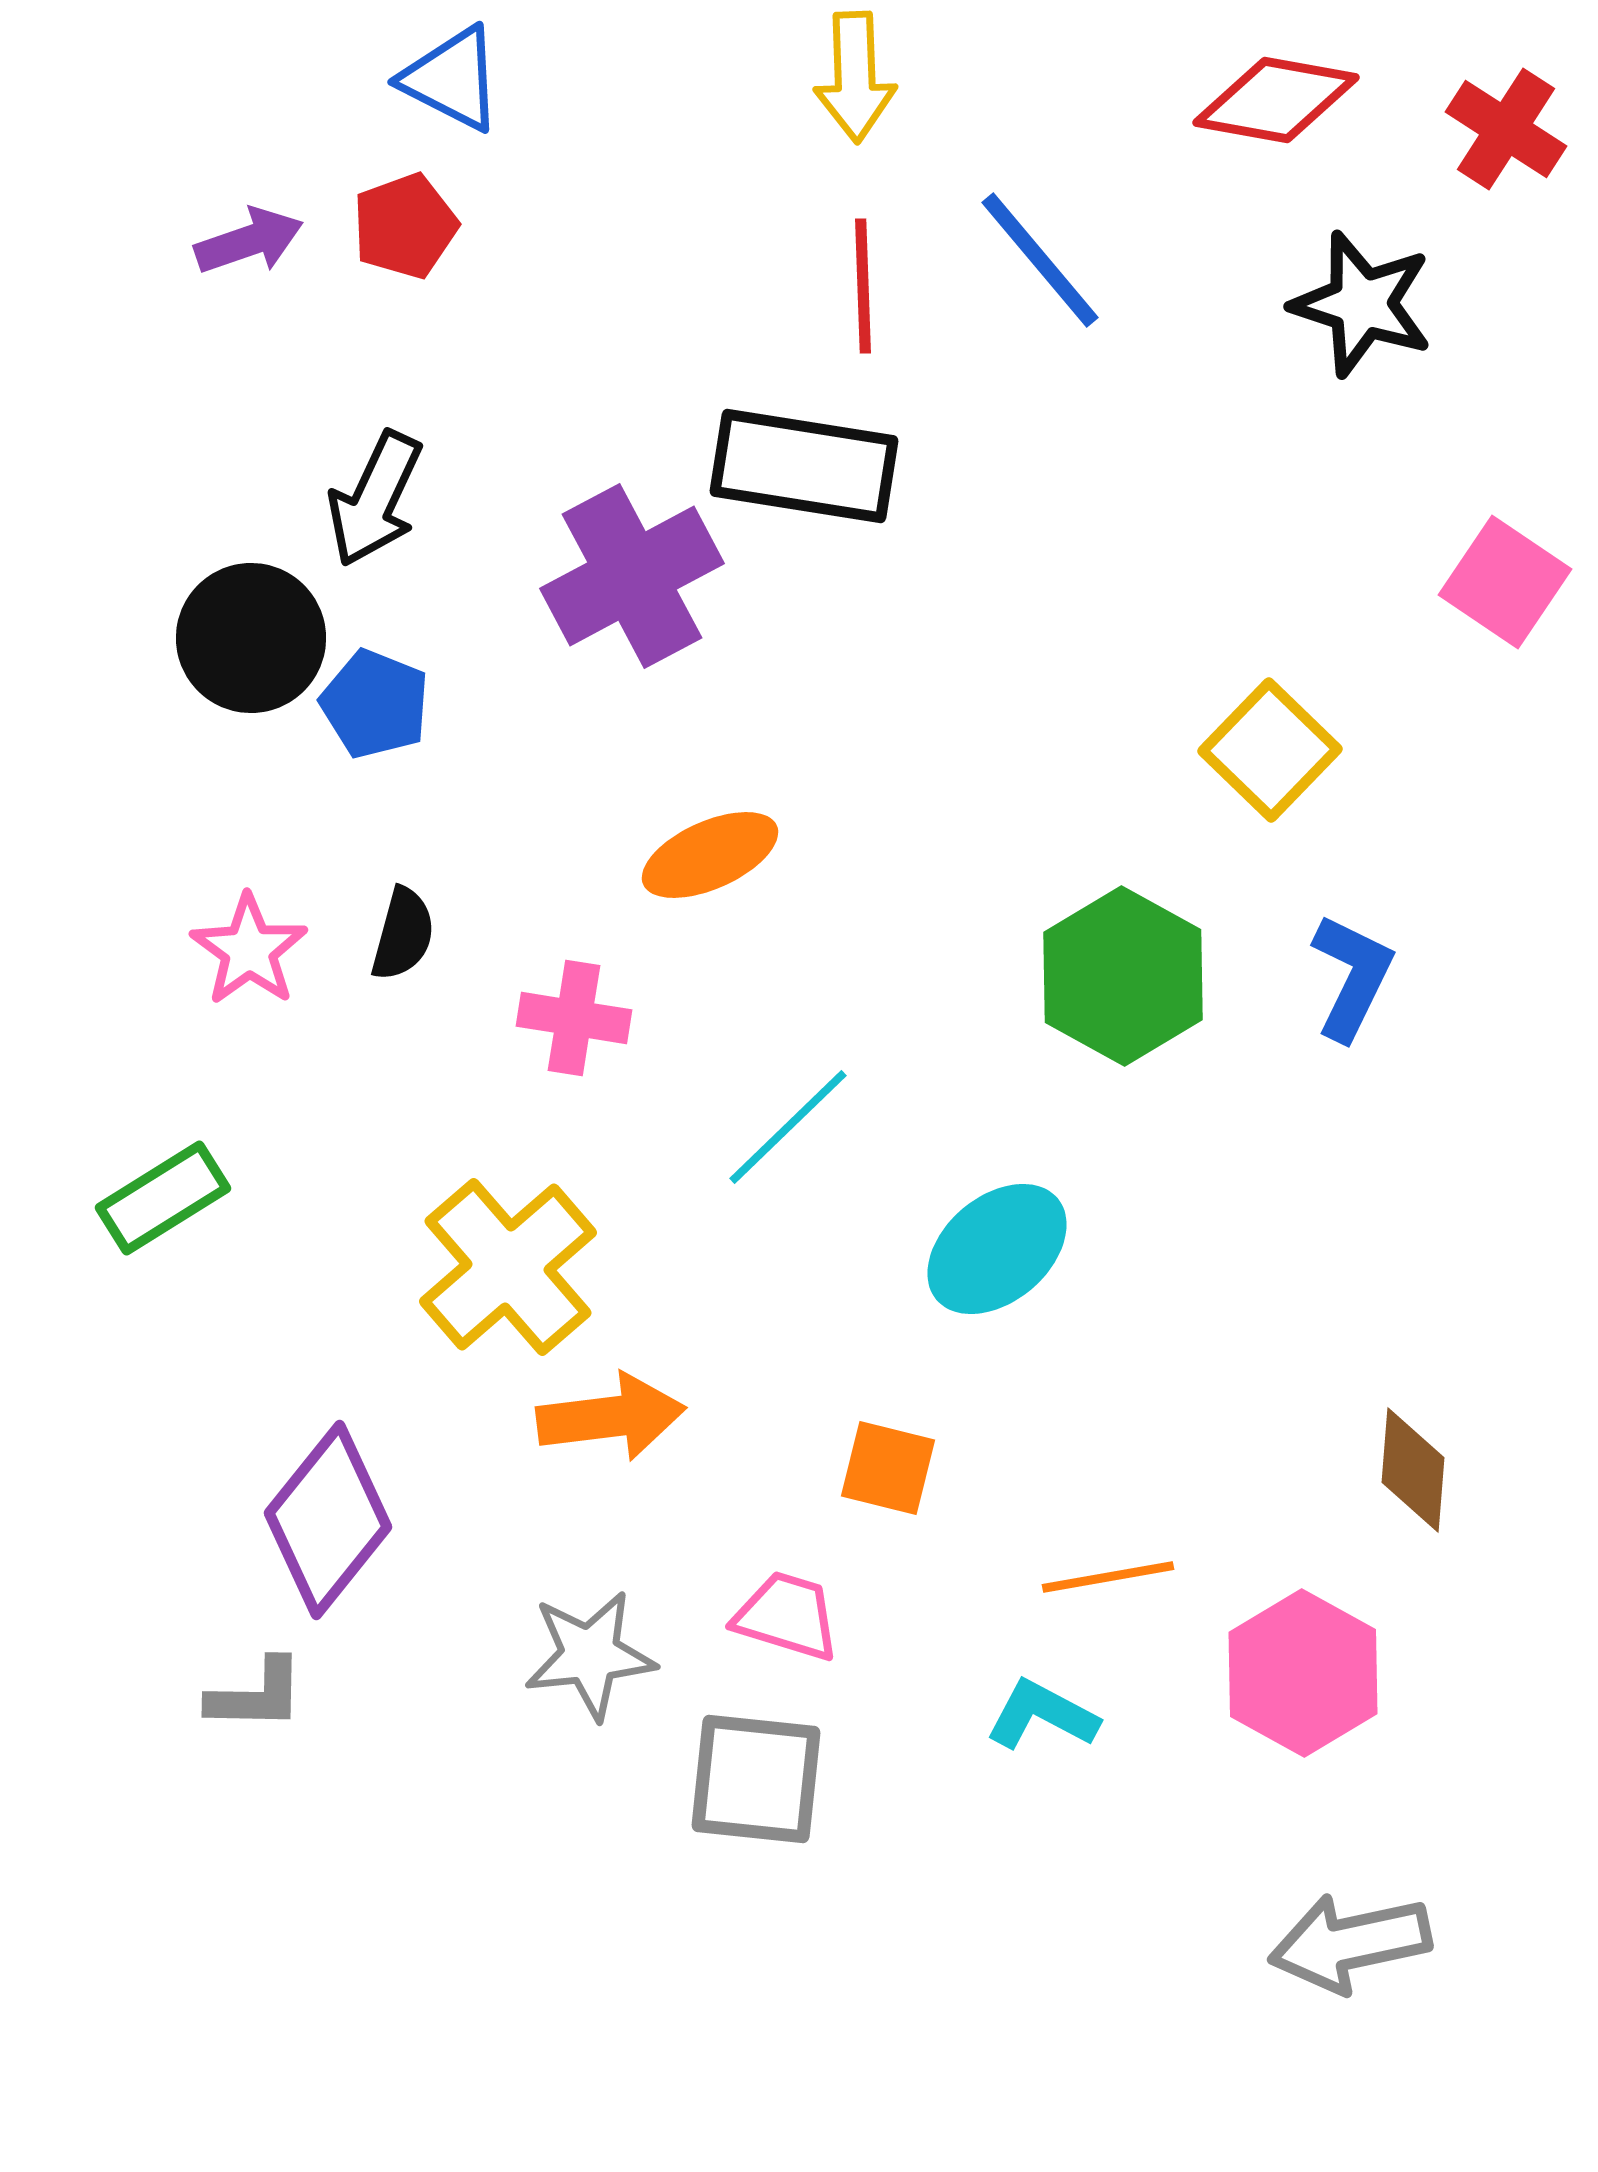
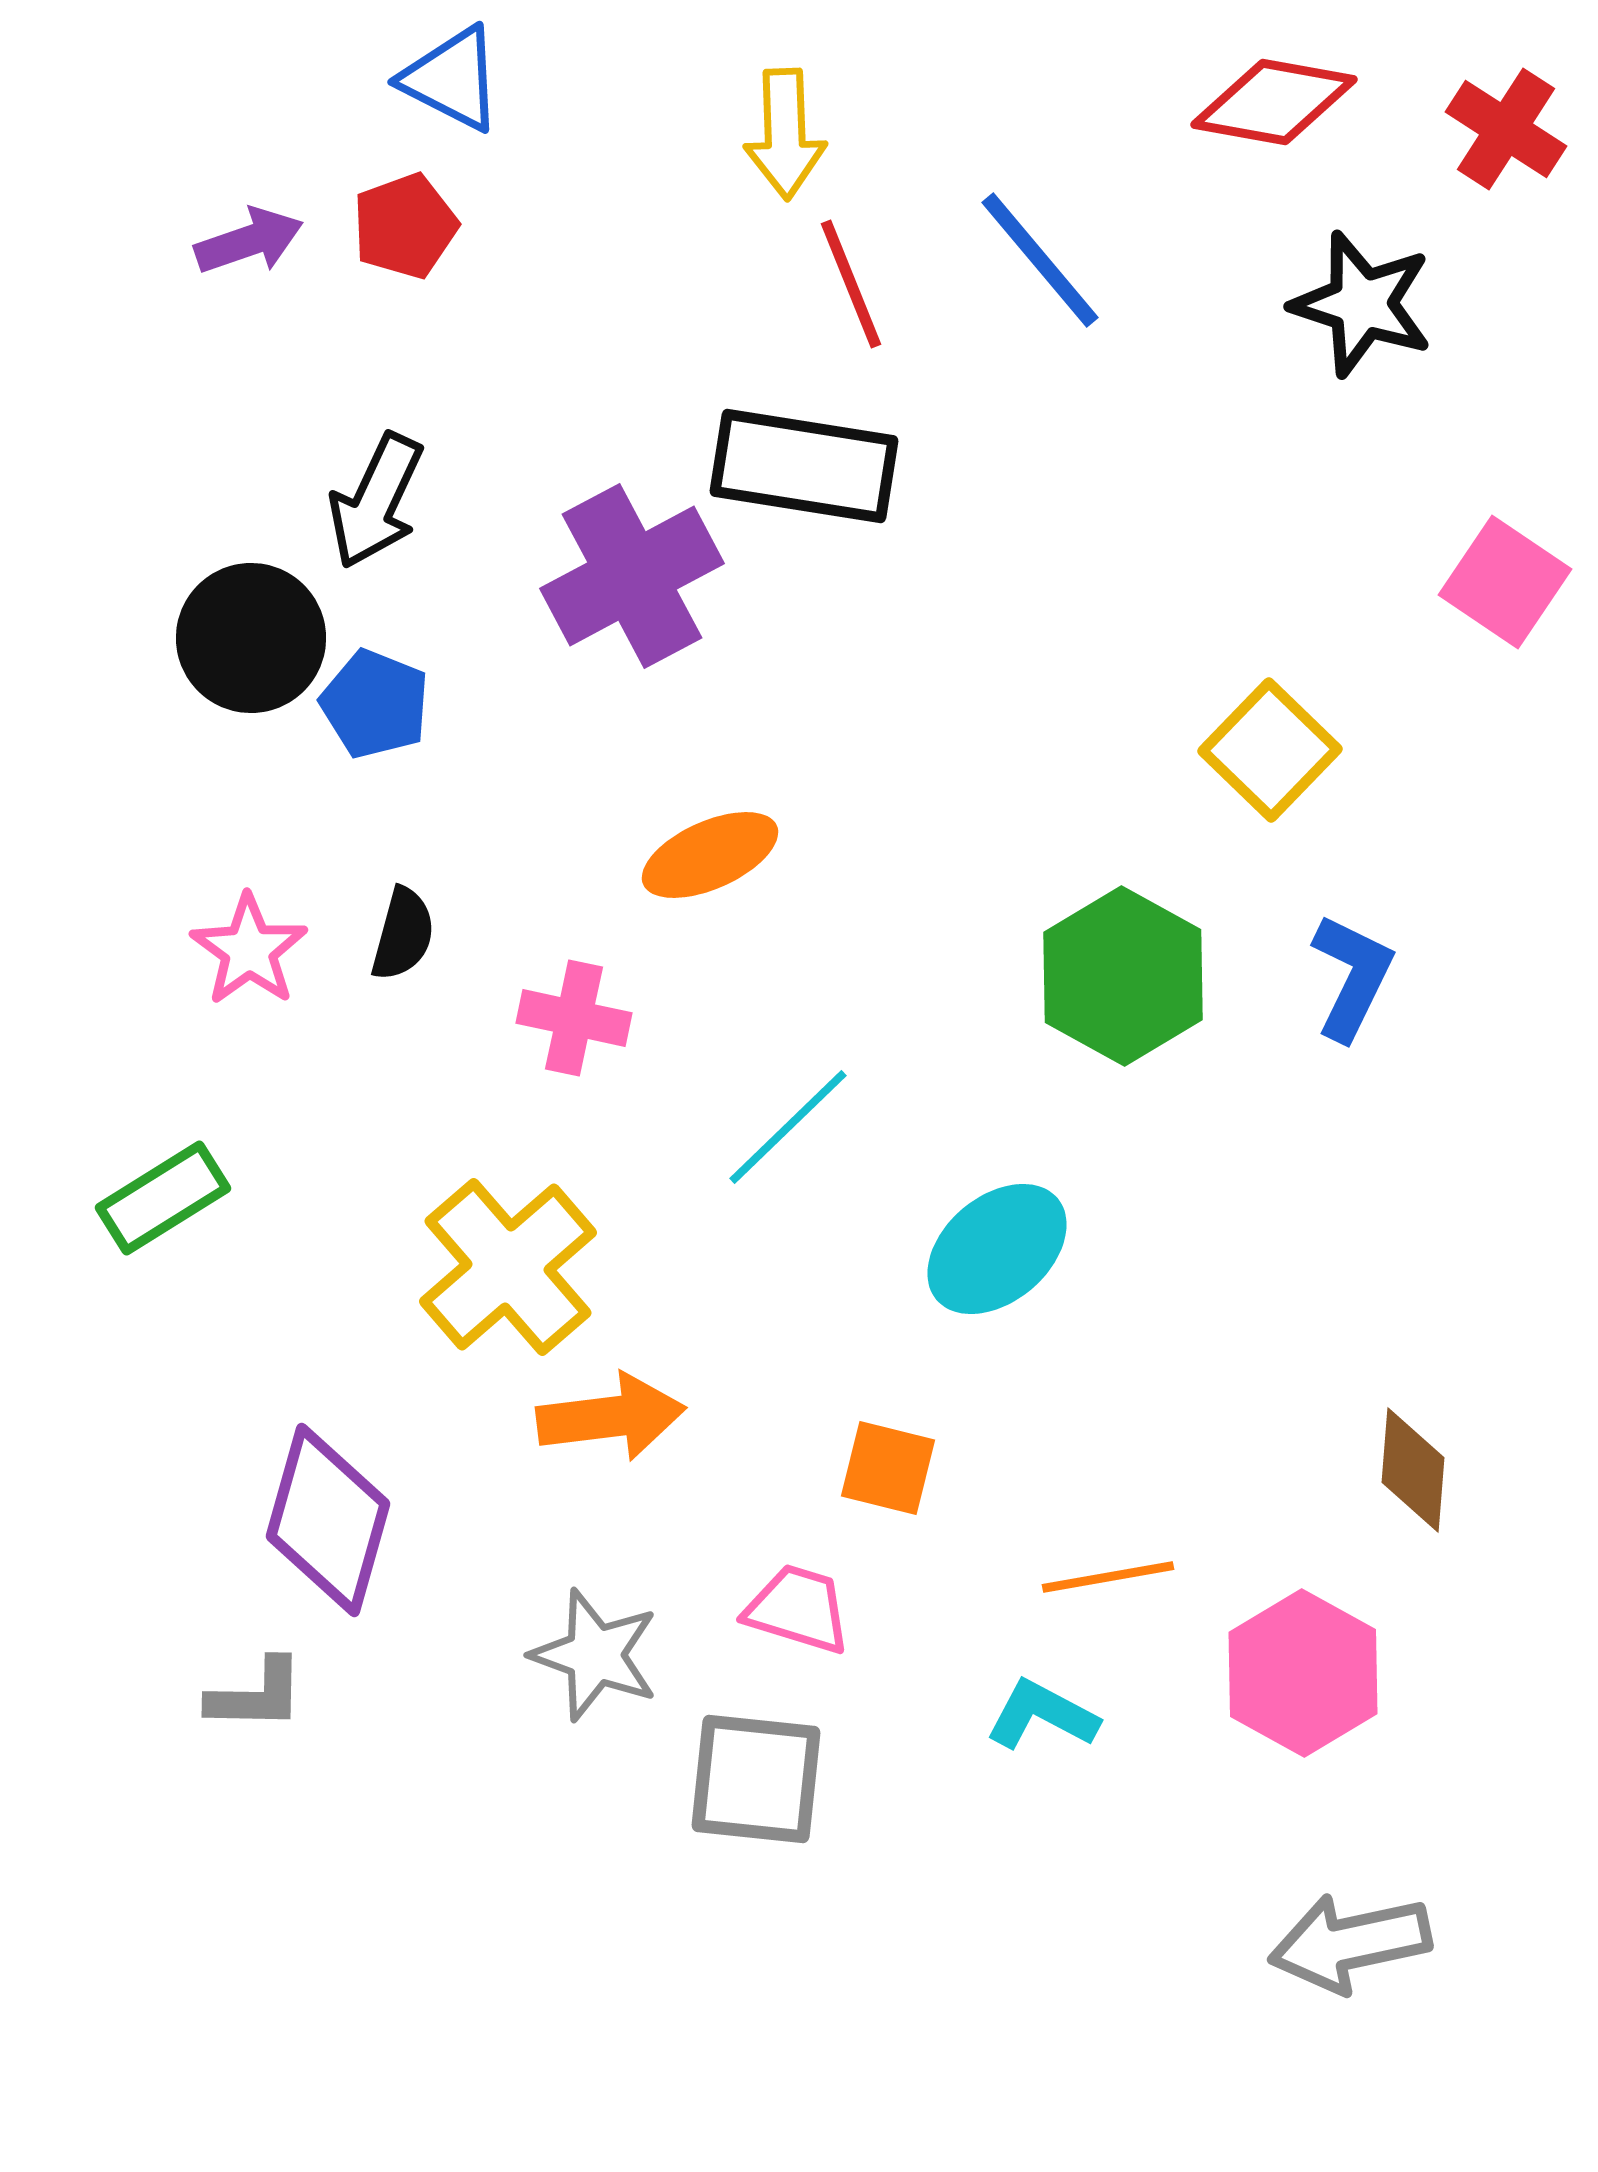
yellow arrow: moved 70 px left, 57 px down
red diamond: moved 2 px left, 2 px down
red line: moved 12 px left, 2 px up; rotated 20 degrees counterclockwise
black arrow: moved 1 px right, 2 px down
pink cross: rotated 3 degrees clockwise
purple diamond: rotated 23 degrees counterclockwise
pink trapezoid: moved 11 px right, 7 px up
gray star: moved 5 px right; rotated 26 degrees clockwise
